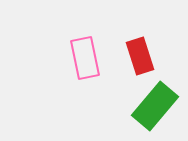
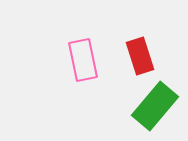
pink rectangle: moved 2 px left, 2 px down
